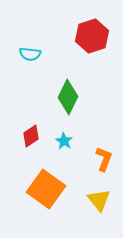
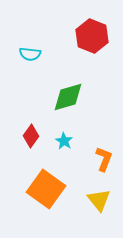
red hexagon: rotated 20 degrees counterclockwise
green diamond: rotated 48 degrees clockwise
red diamond: rotated 20 degrees counterclockwise
